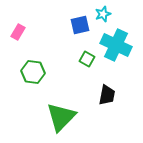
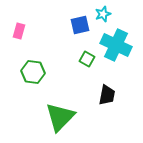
pink rectangle: moved 1 px right, 1 px up; rotated 14 degrees counterclockwise
green triangle: moved 1 px left
